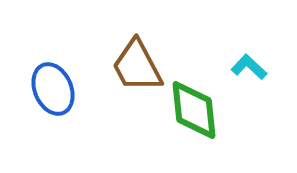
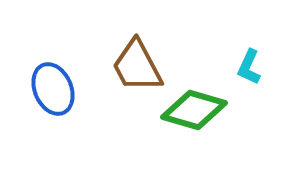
cyan L-shape: rotated 108 degrees counterclockwise
green diamond: rotated 68 degrees counterclockwise
